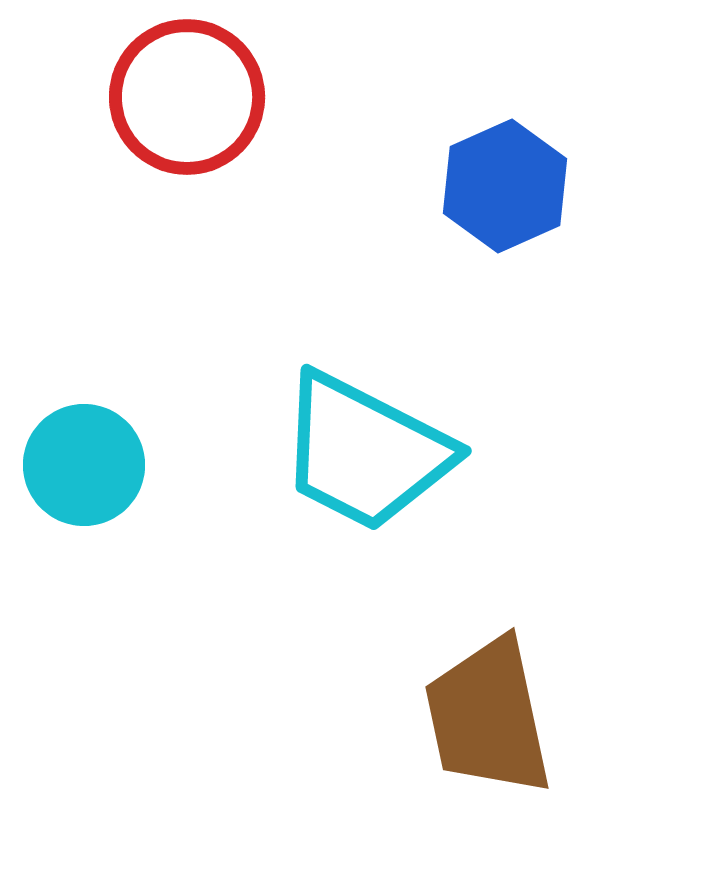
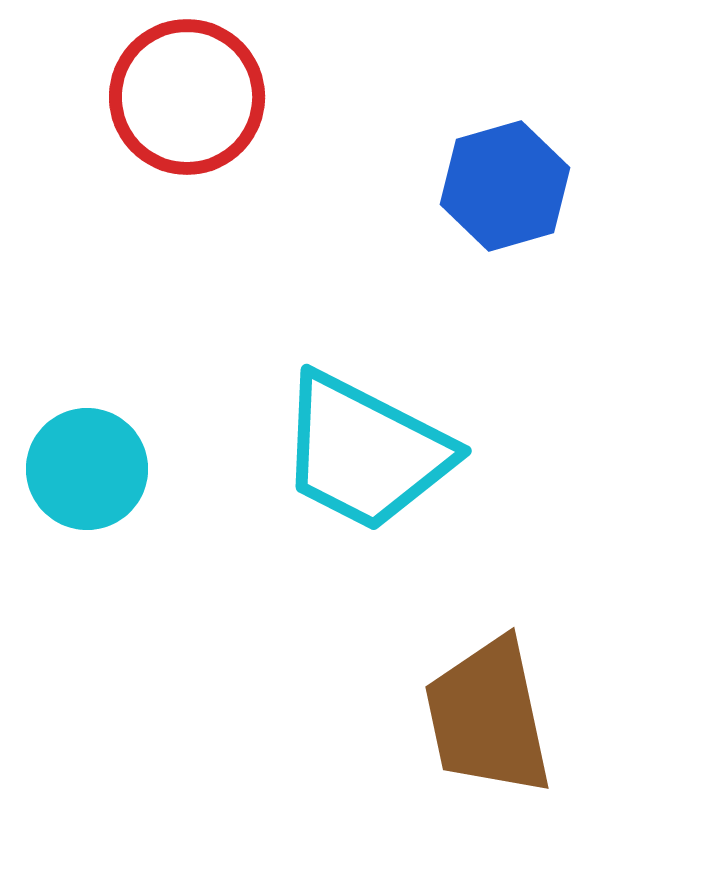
blue hexagon: rotated 8 degrees clockwise
cyan circle: moved 3 px right, 4 px down
